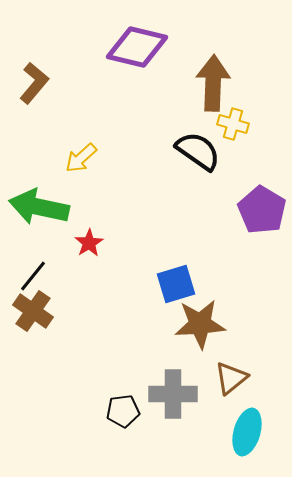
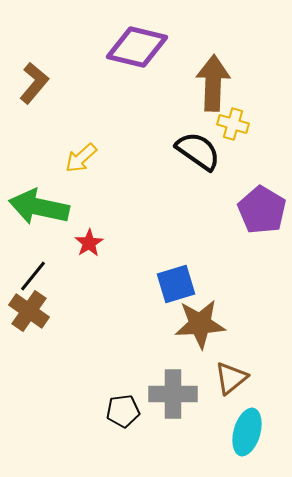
brown cross: moved 4 px left
